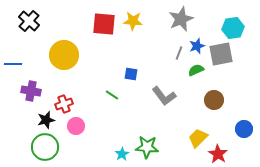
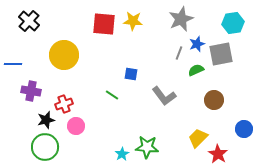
cyan hexagon: moved 5 px up
blue star: moved 2 px up
